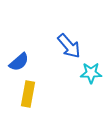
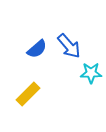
blue semicircle: moved 18 px right, 13 px up
yellow rectangle: rotated 35 degrees clockwise
